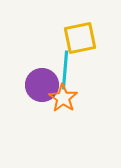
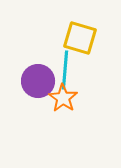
yellow square: rotated 28 degrees clockwise
purple circle: moved 4 px left, 4 px up
